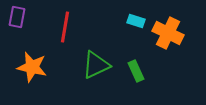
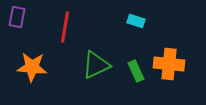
orange cross: moved 1 px right, 31 px down; rotated 20 degrees counterclockwise
orange star: rotated 8 degrees counterclockwise
